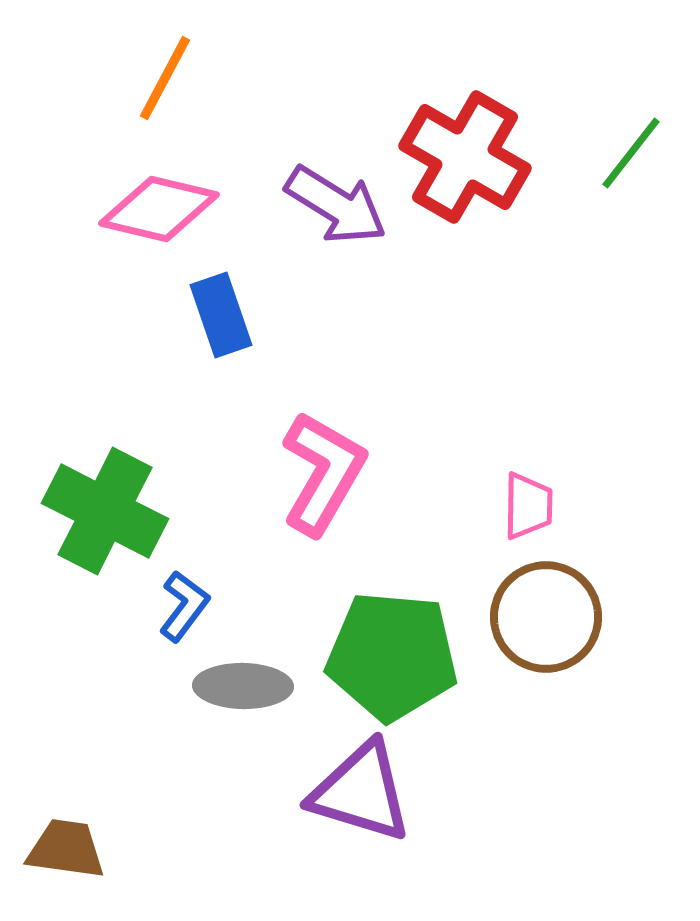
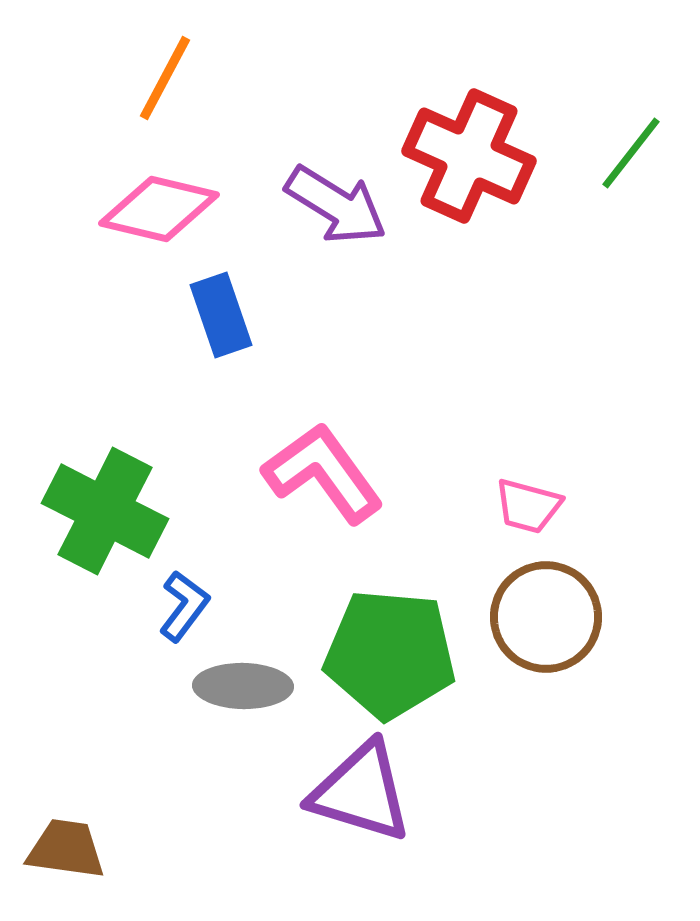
red cross: moved 4 px right, 1 px up; rotated 6 degrees counterclockwise
pink L-shape: rotated 66 degrees counterclockwise
pink trapezoid: rotated 104 degrees clockwise
green pentagon: moved 2 px left, 2 px up
